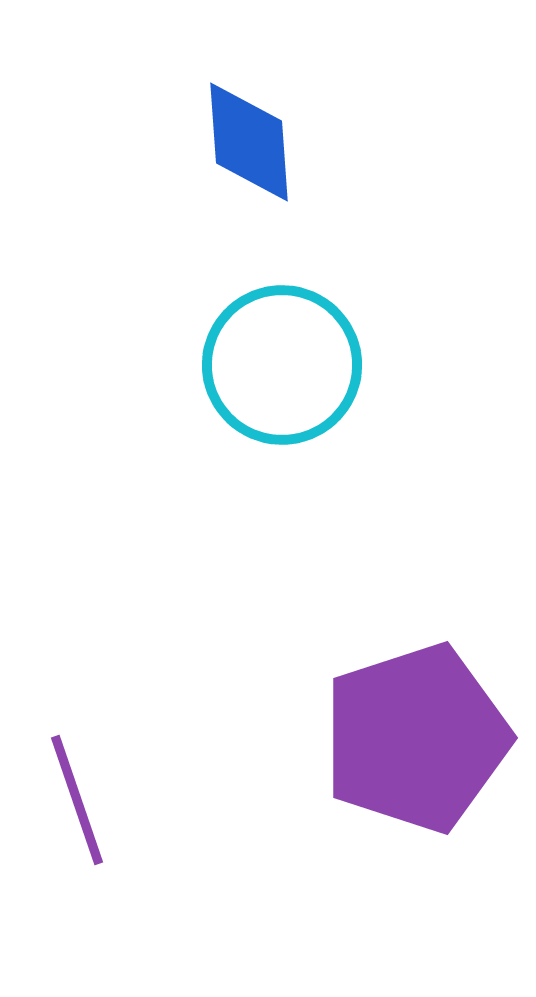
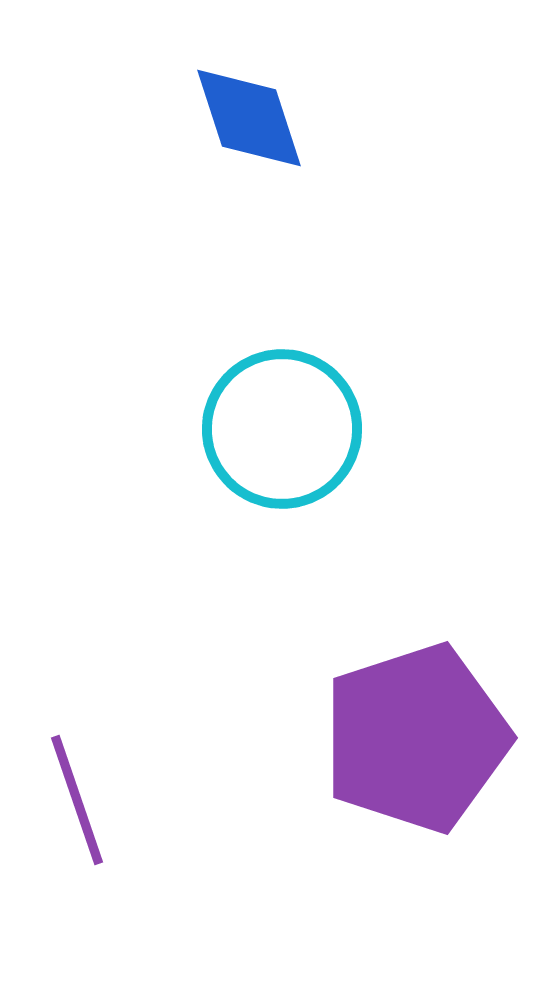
blue diamond: moved 24 px up; rotated 14 degrees counterclockwise
cyan circle: moved 64 px down
